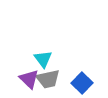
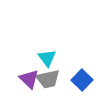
cyan triangle: moved 4 px right, 1 px up
blue square: moved 3 px up
